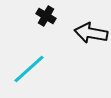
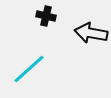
black cross: rotated 18 degrees counterclockwise
